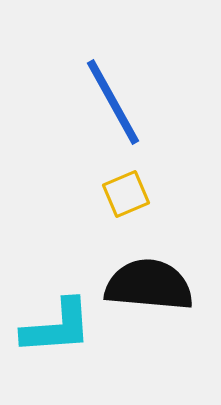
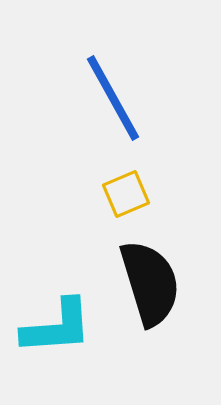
blue line: moved 4 px up
black semicircle: moved 1 px right, 2 px up; rotated 68 degrees clockwise
